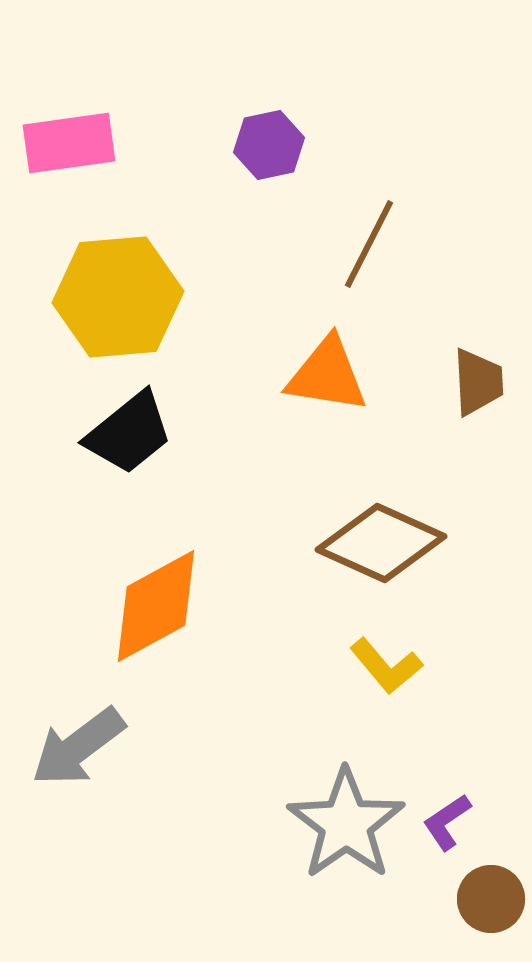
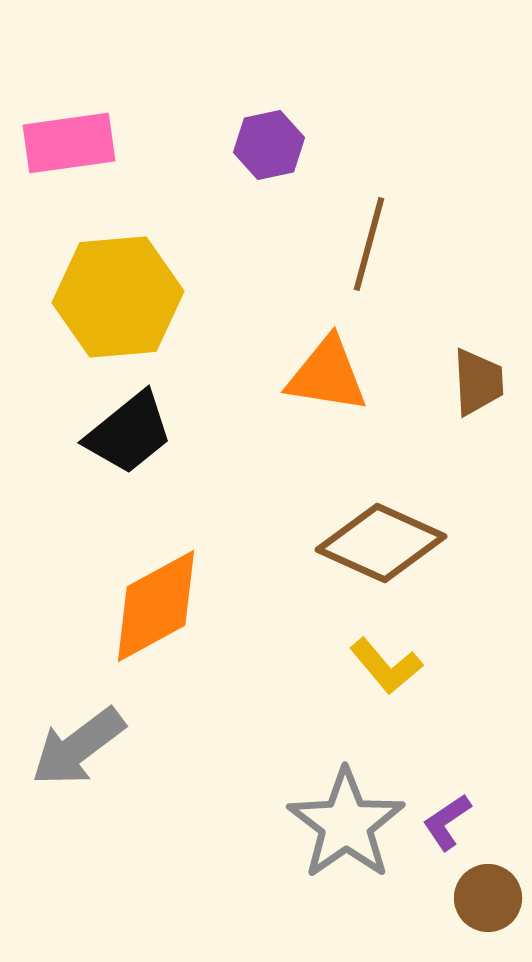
brown line: rotated 12 degrees counterclockwise
brown circle: moved 3 px left, 1 px up
